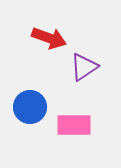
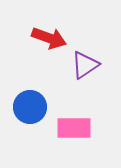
purple triangle: moved 1 px right, 2 px up
pink rectangle: moved 3 px down
